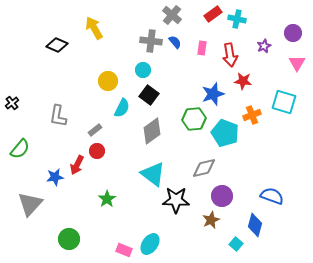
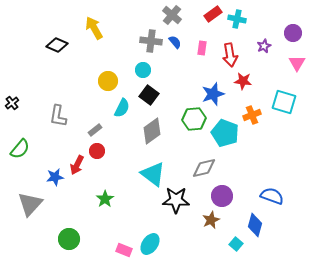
green star at (107, 199): moved 2 px left
